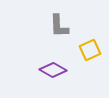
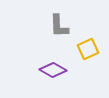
yellow square: moved 2 px left, 1 px up
